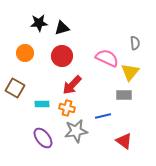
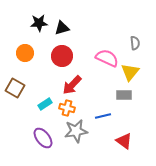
cyan rectangle: moved 3 px right; rotated 32 degrees counterclockwise
